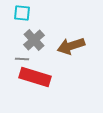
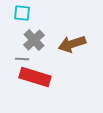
brown arrow: moved 1 px right, 2 px up
